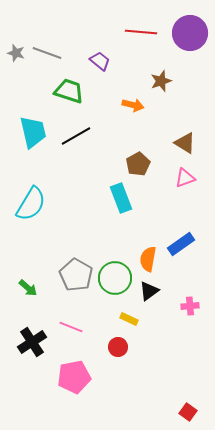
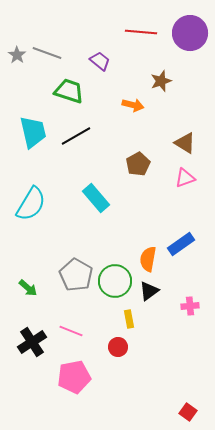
gray star: moved 1 px right, 2 px down; rotated 18 degrees clockwise
cyan rectangle: moved 25 px left; rotated 20 degrees counterclockwise
green circle: moved 3 px down
yellow rectangle: rotated 54 degrees clockwise
pink line: moved 4 px down
